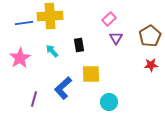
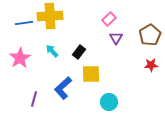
brown pentagon: moved 1 px up
black rectangle: moved 7 px down; rotated 48 degrees clockwise
